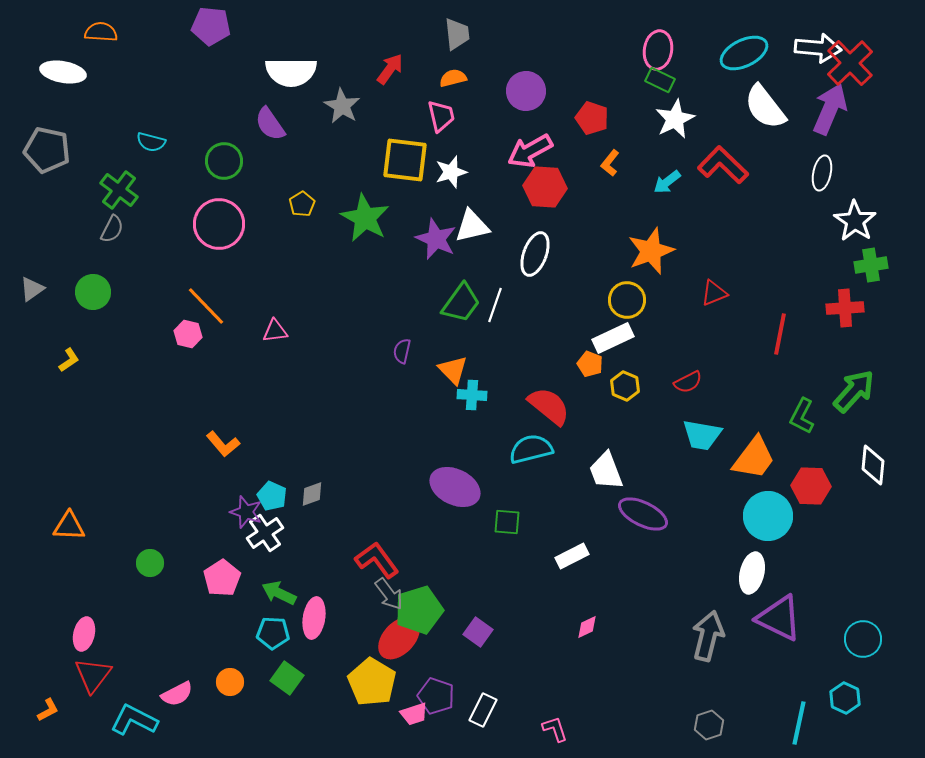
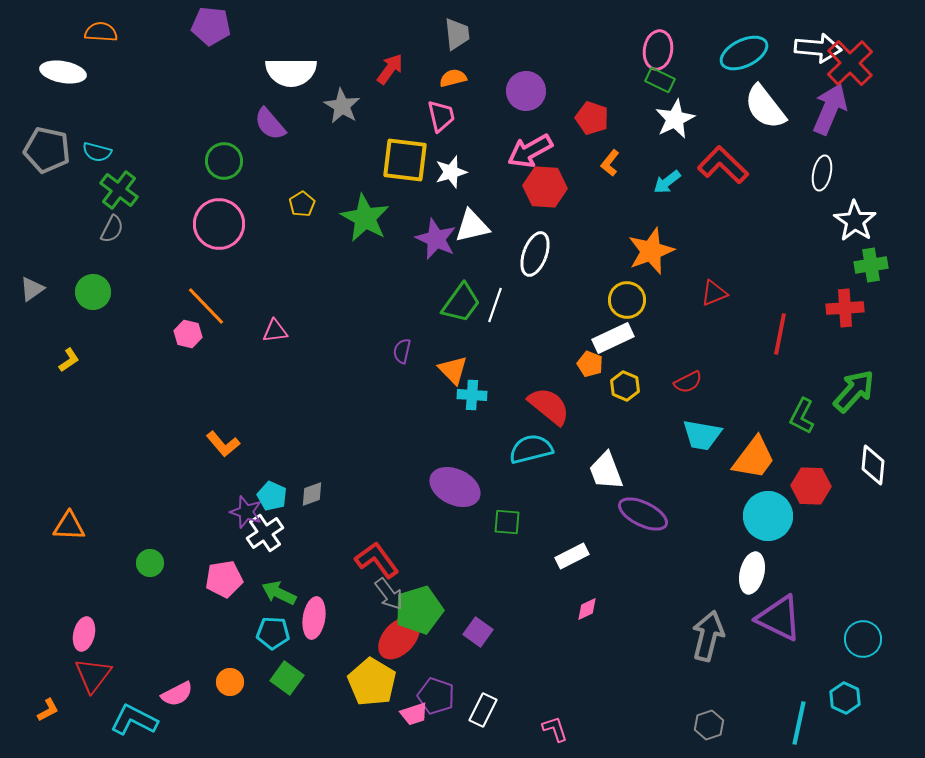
purple semicircle at (270, 124): rotated 6 degrees counterclockwise
cyan semicircle at (151, 142): moved 54 px left, 10 px down
pink pentagon at (222, 578): moved 2 px right, 1 px down; rotated 24 degrees clockwise
pink diamond at (587, 627): moved 18 px up
